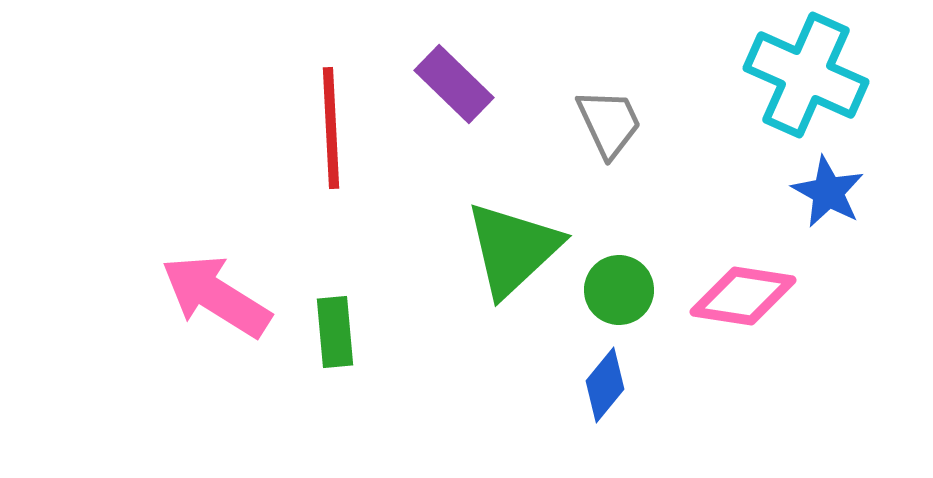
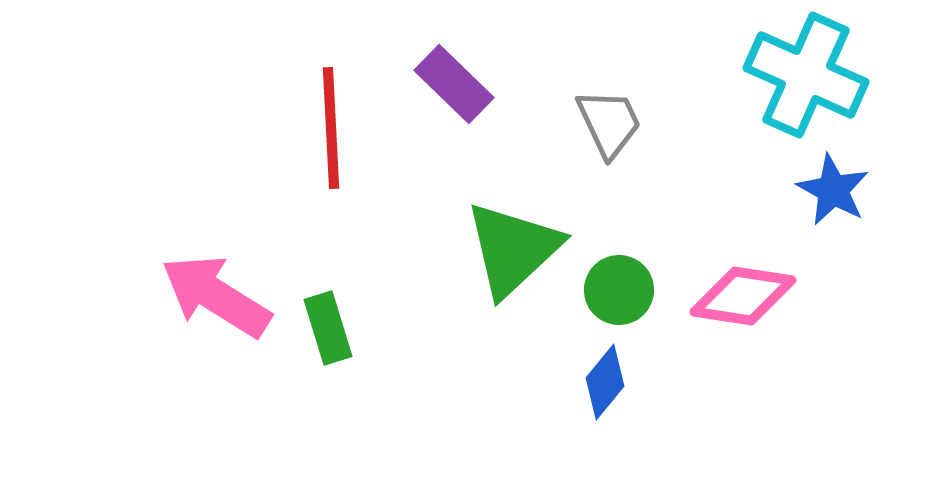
blue star: moved 5 px right, 2 px up
green rectangle: moved 7 px left, 4 px up; rotated 12 degrees counterclockwise
blue diamond: moved 3 px up
